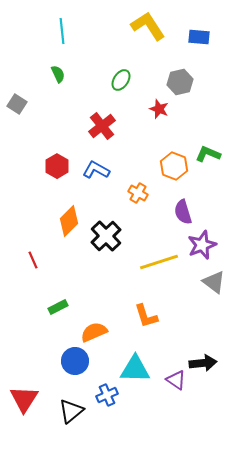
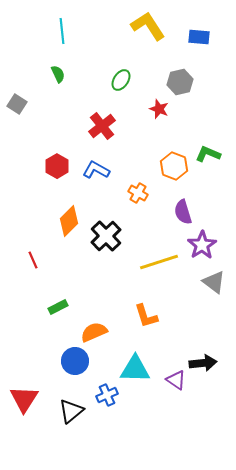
purple star: rotated 12 degrees counterclockwise
